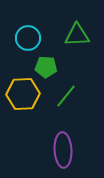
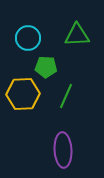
green line: rotated 15 degrees counterclockwise
